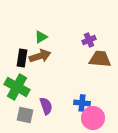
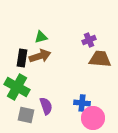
green triangle: rotated 16 degrees clockwise
gray square: moved 1 px right
